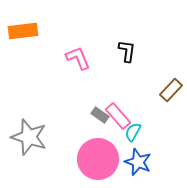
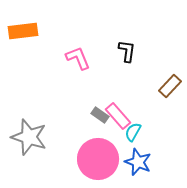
brown rectangle: moved 1 px left, 4 px up
